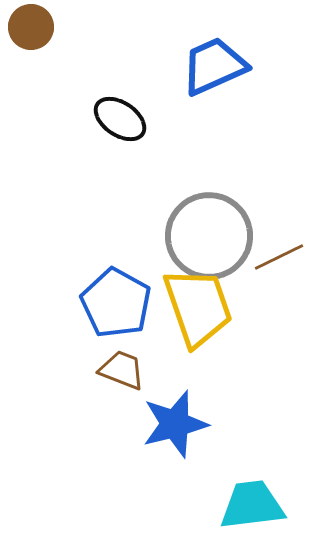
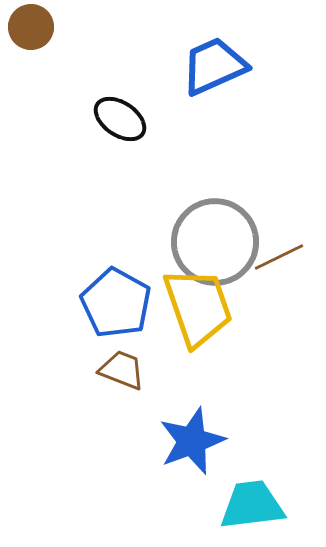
gray circle: moved 6 px right, 6 px down
blue star: moved 17 px right, 17 px down; rotated 6 degrees counterclockwise
